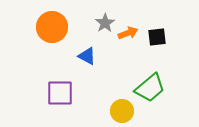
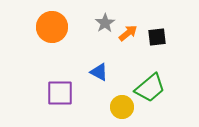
orange arrow: rotated 18 degrees counterclockwise
blue triangle: moved 12 px right, 16 px down
yellow circle: moved 4 px up
